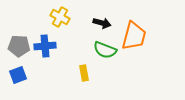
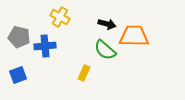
black arrow: moved 5 px right, 1 px down
orange trapezoid: rotated 104 degrees counterclockwise
gray pentagon: moved 9 px up; rotated 10 degrees clockwise
green semicircle: rotated 20 degrees clockwise
yellow rectangle: rotated 35 degrees clockwise
